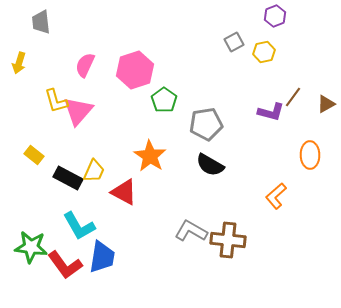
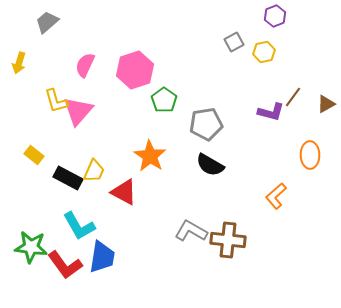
gray trapezoid: moved 6 px right; rotated 55 degrees clockwise
